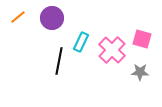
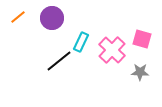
black line: rotated 40 degrees clockwise
